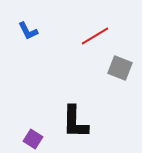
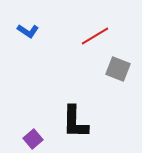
blue L-shape: rotated 30 degrees counterclockwise
gray square: moved 2 px left, 1 px down
purple square: rotated 18 degrees clockwise
